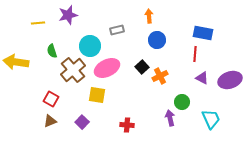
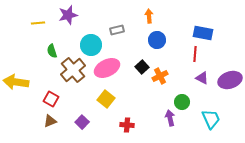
cyan circle: moved 1 px right, 1 px up
yellow arrow: moved 20 px down
yellow square: moved 9 px right, 4 px down; rotated 30 degrees clockwise
